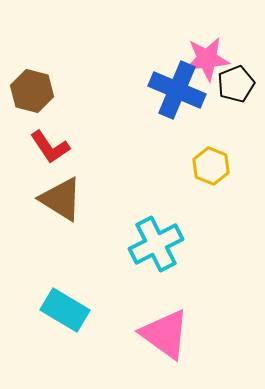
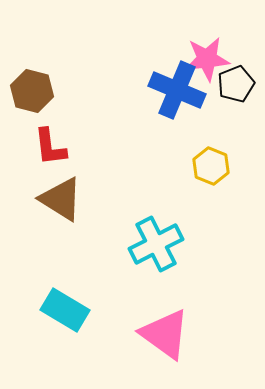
red L-shape: rotated 27 degrees clockwise
